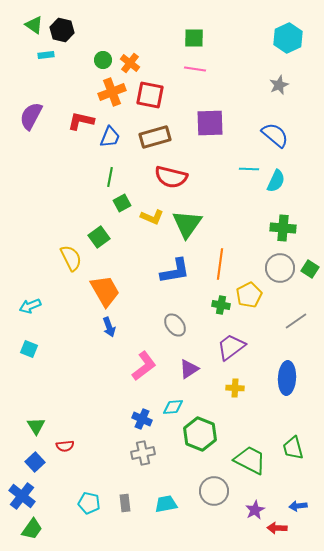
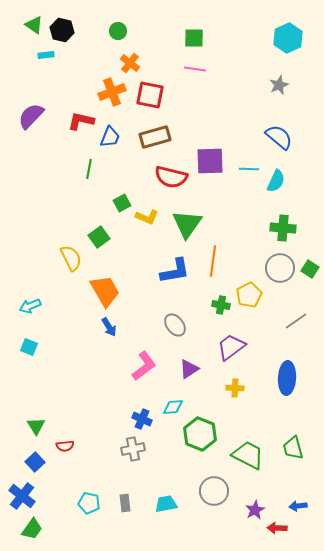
green circle at (103, 60): moved 15 px right, 29 px up
purple semicircle at (31, 116): rotated 16 degrees clockwise
purple square at (210, 123): moved 38 px down
blue semicircle at (275, 135): moved 4 px right, 2 px down
green line at (110, 177): moved 21 px left, 8 px up
yellow L-shape at (152, 217): moved 5 px left
orange line at (220, 264): moved 7 px left, 3 px up
blue arrow at (109, 327): rotated 12 degrees counterclockwise
cyan square at (29, 349): moved 2 px up
gray cross at (143, 453): moved 10 px left, 4 px up
green trapezoid at (250, 460): moved 2 px left, 5 px up
